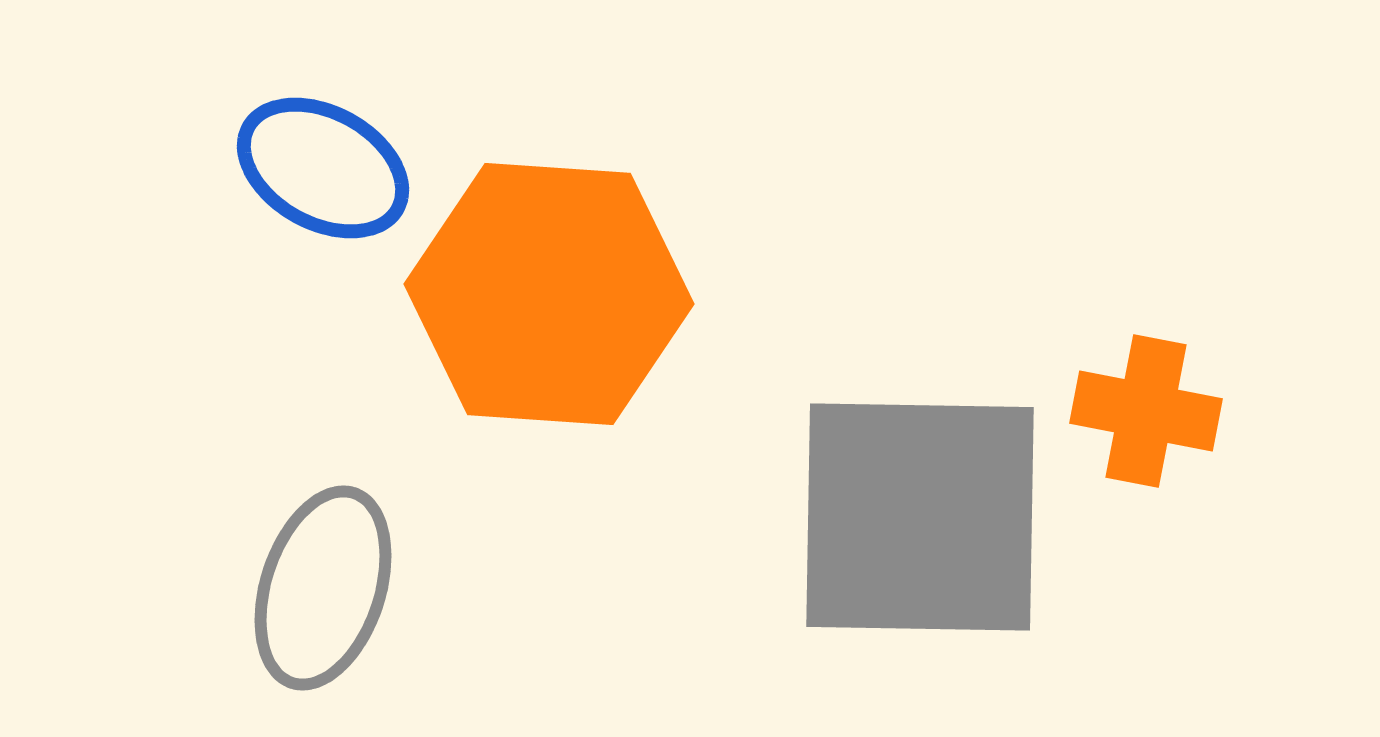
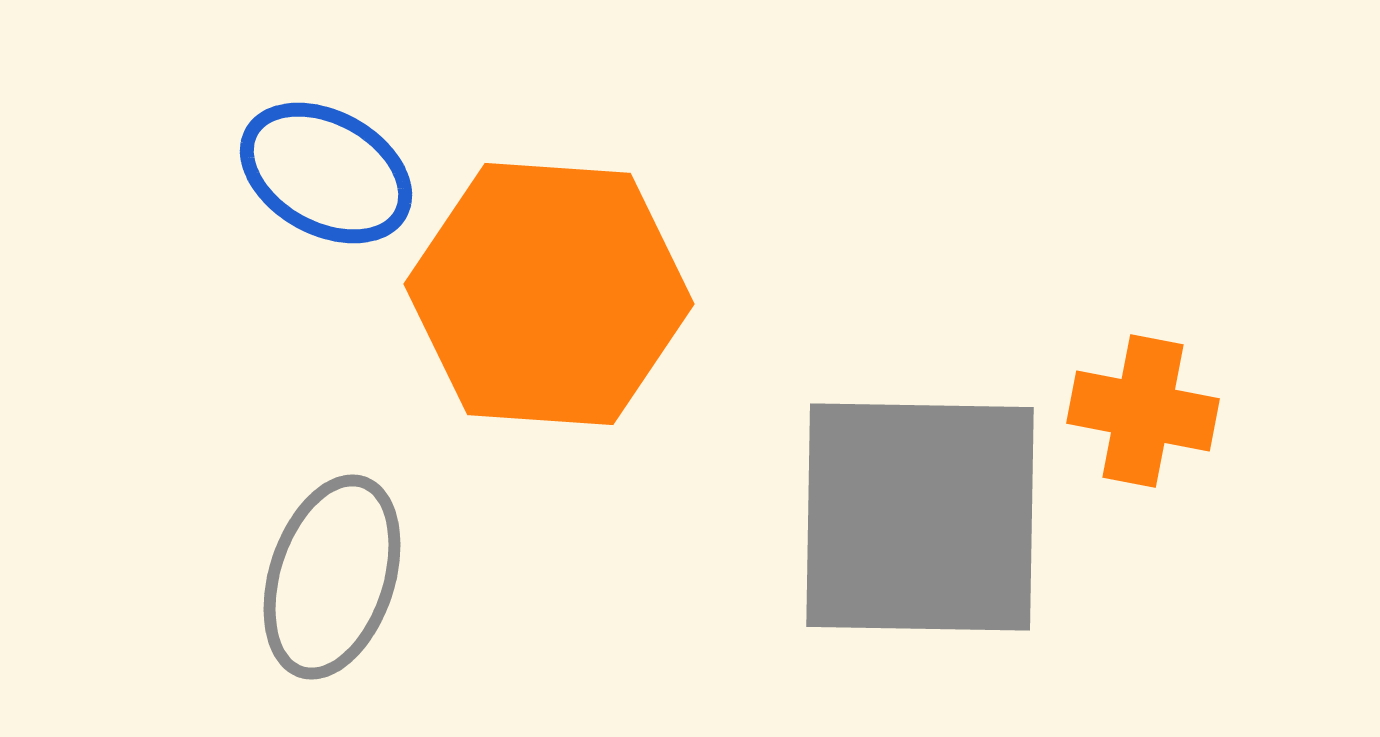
blue ellipse: moved 3 px right, 5 px down
orange cross: moved 3 px left
gray ellipse: moved 9 px right, 11 px up
